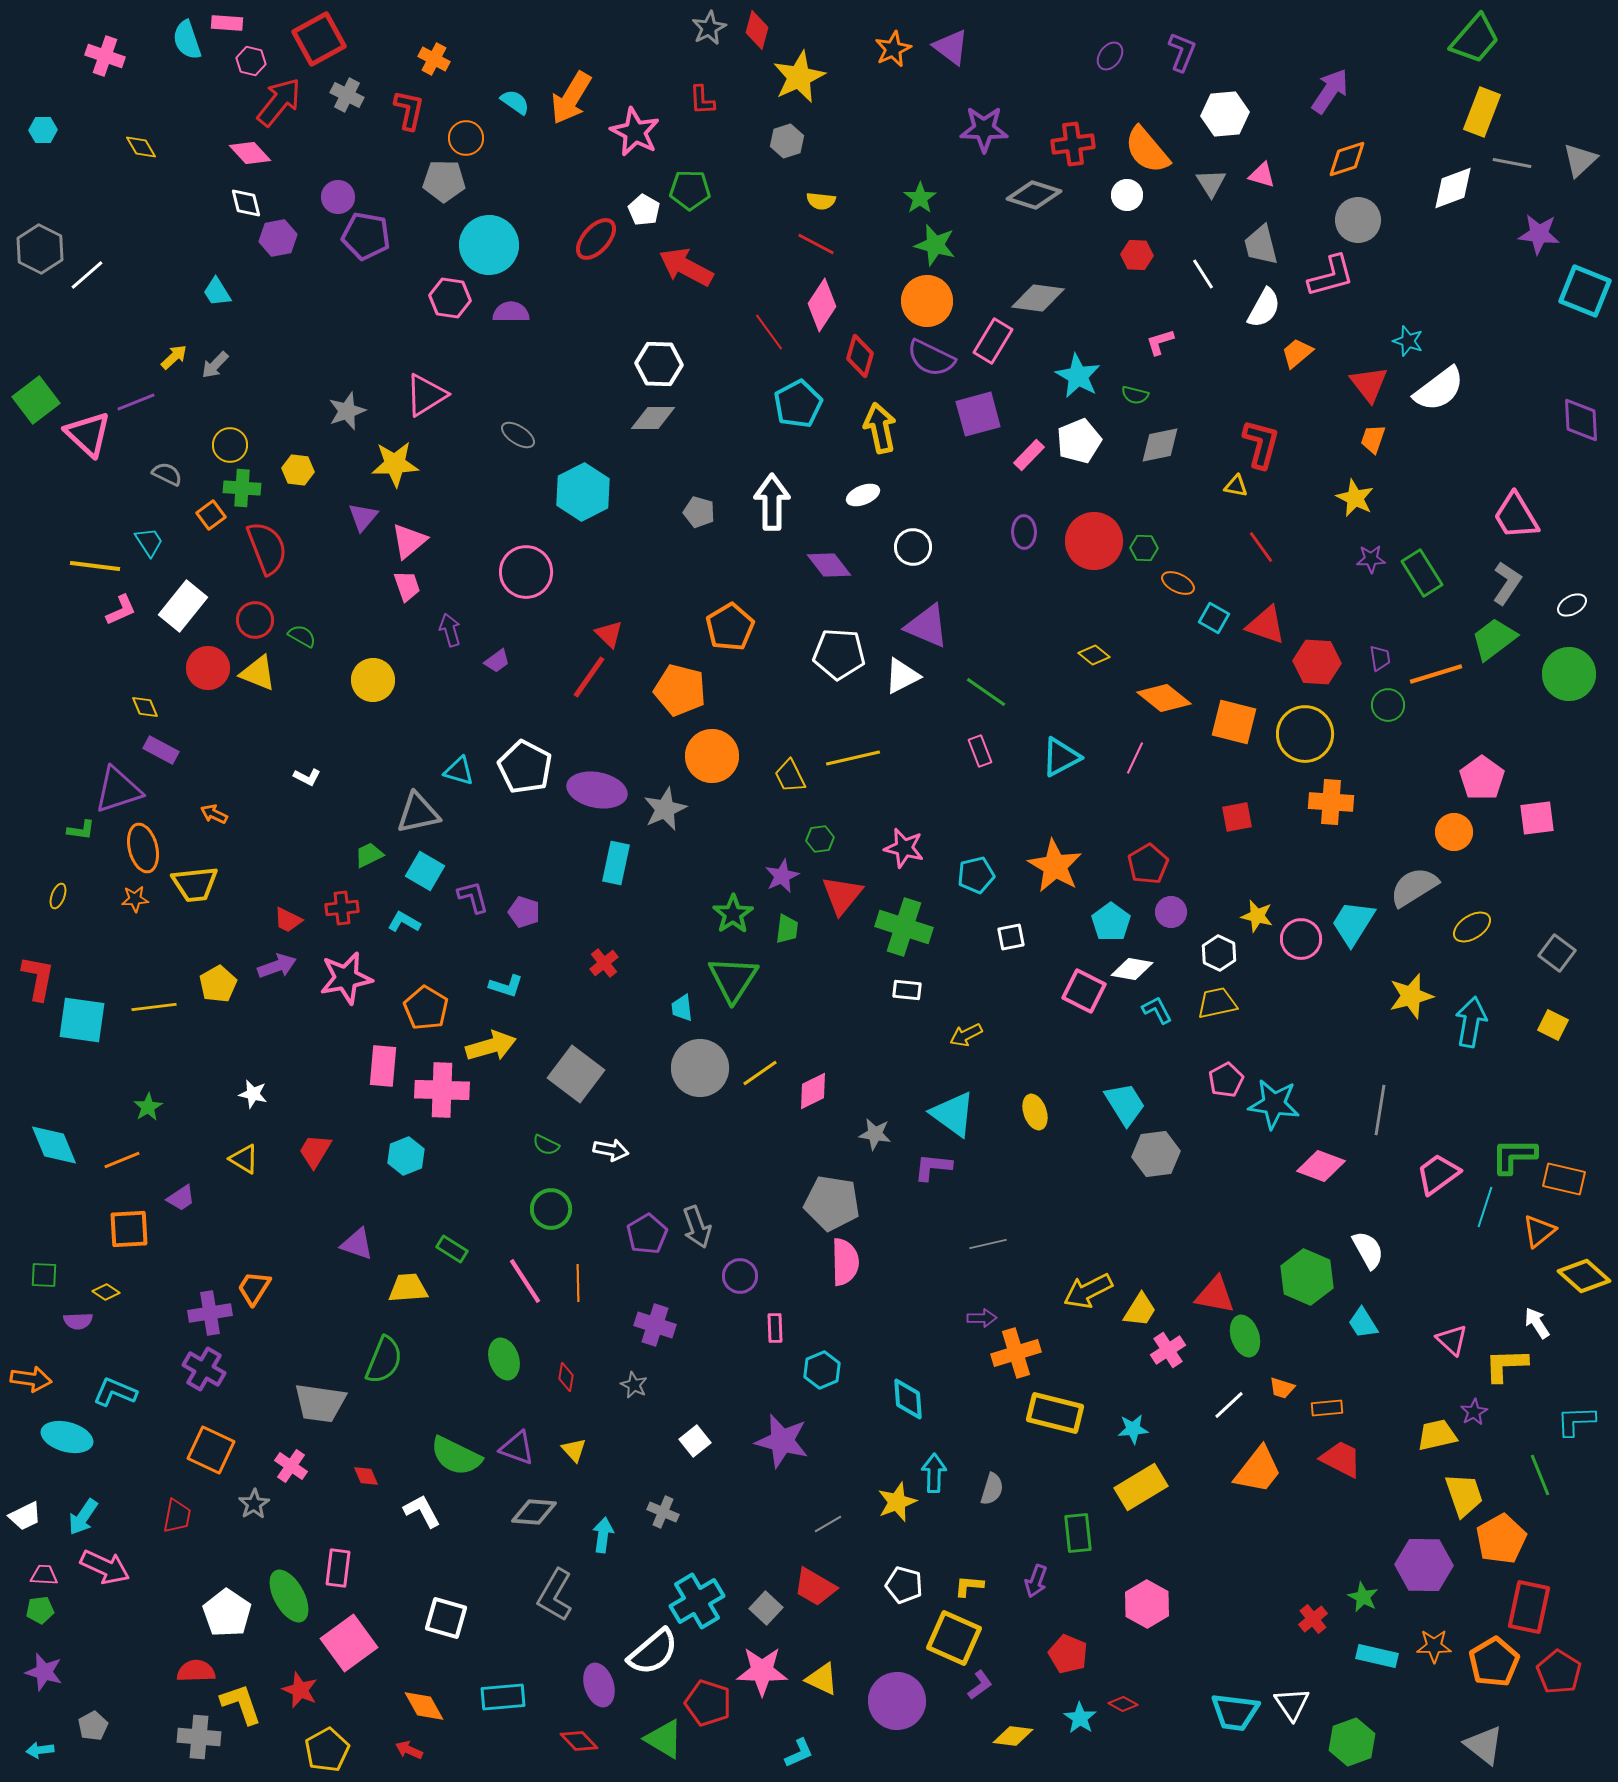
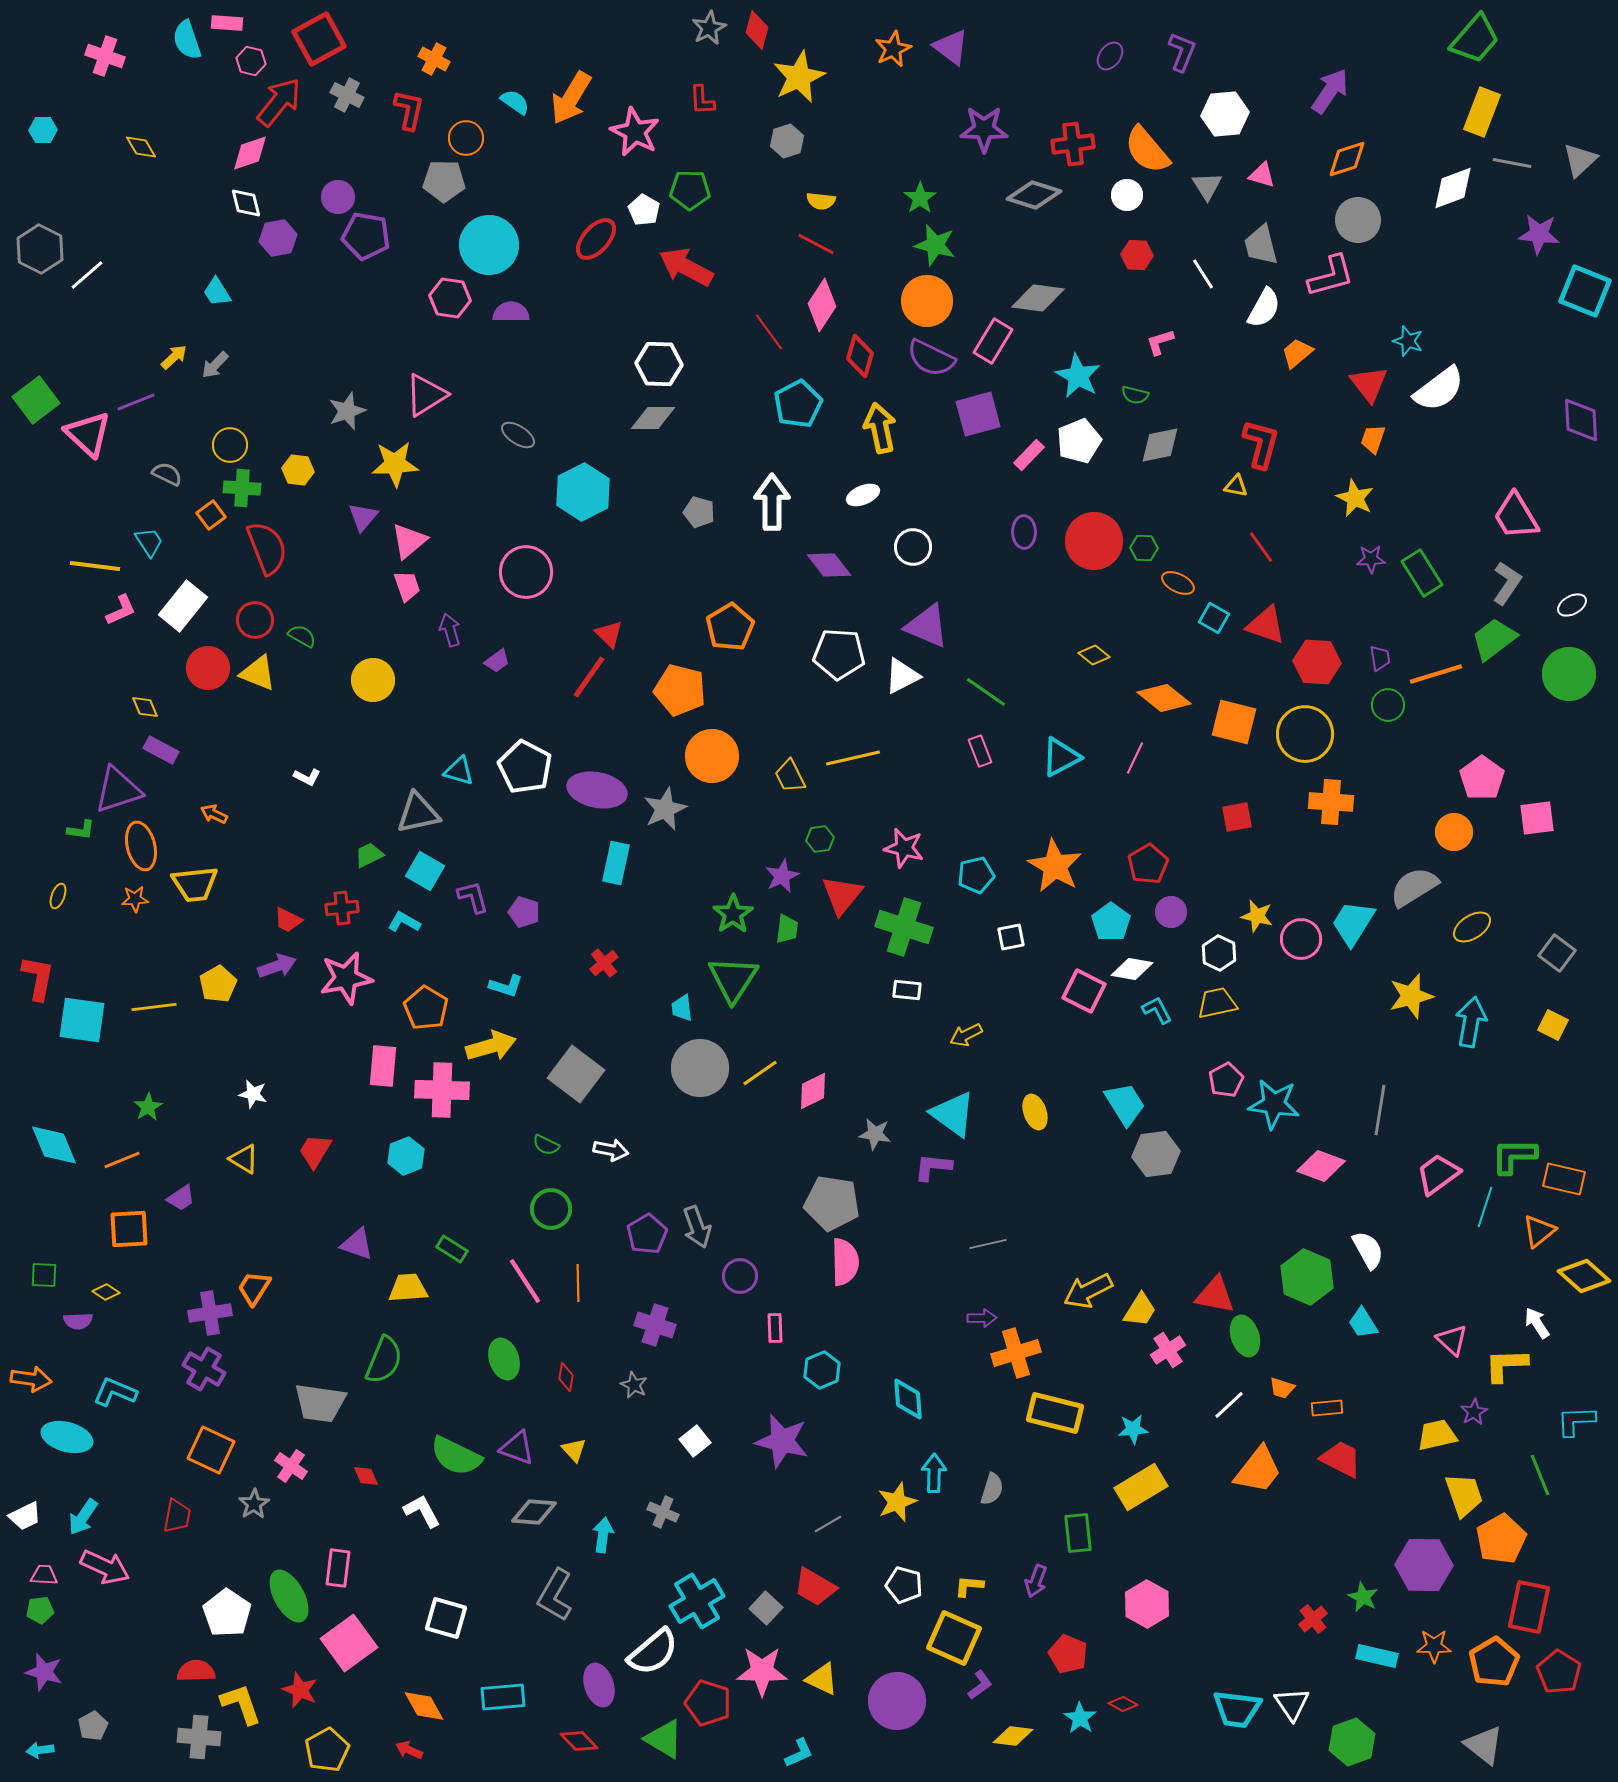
pink diamond at (250, 153): rotated 66 degrees counterclockwise
gray triangle at (1211, 183): moved 4 px left, 3 px down
orange ellipse at (143, 848): moved 2 px left, 2 px up
cyan trapezoid at (1235, 1712): moved 2 px right, 3 px up
